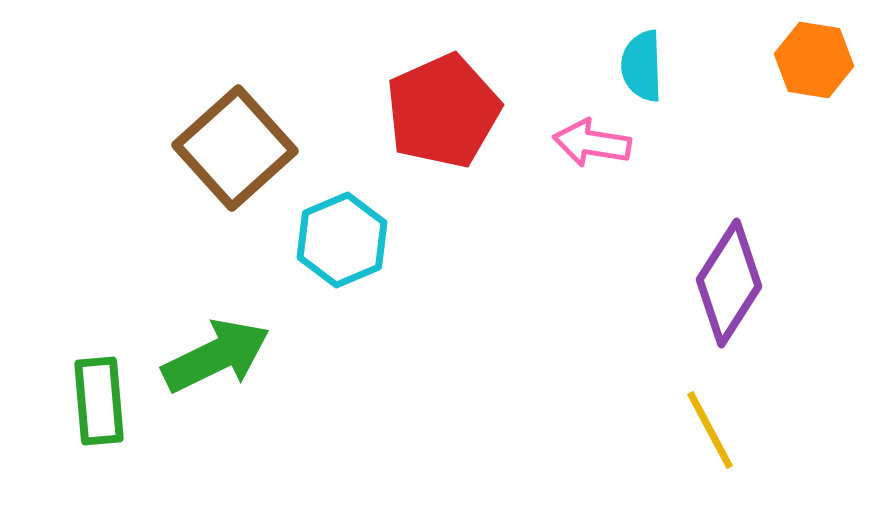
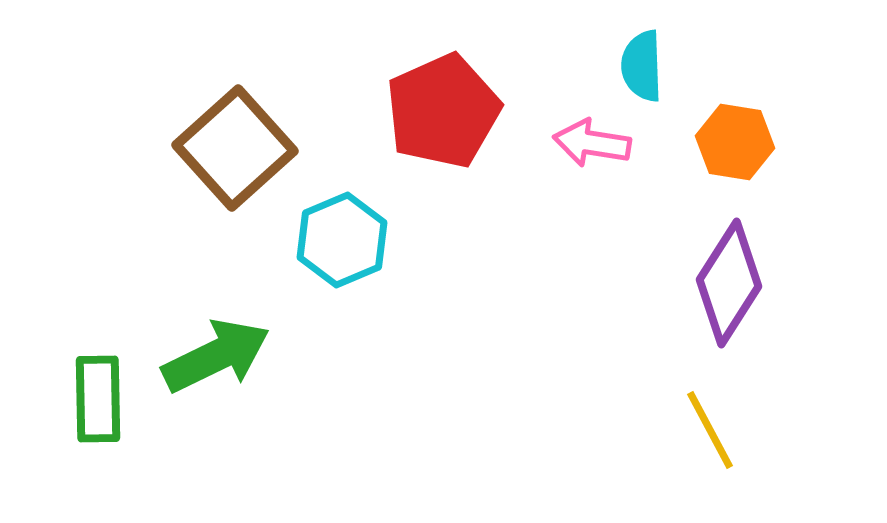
orange hexagon: moved 79 px left, 82 px down
green rectangle: moved 1 px left, 2 px up; rotated 4 degrees clockwise
